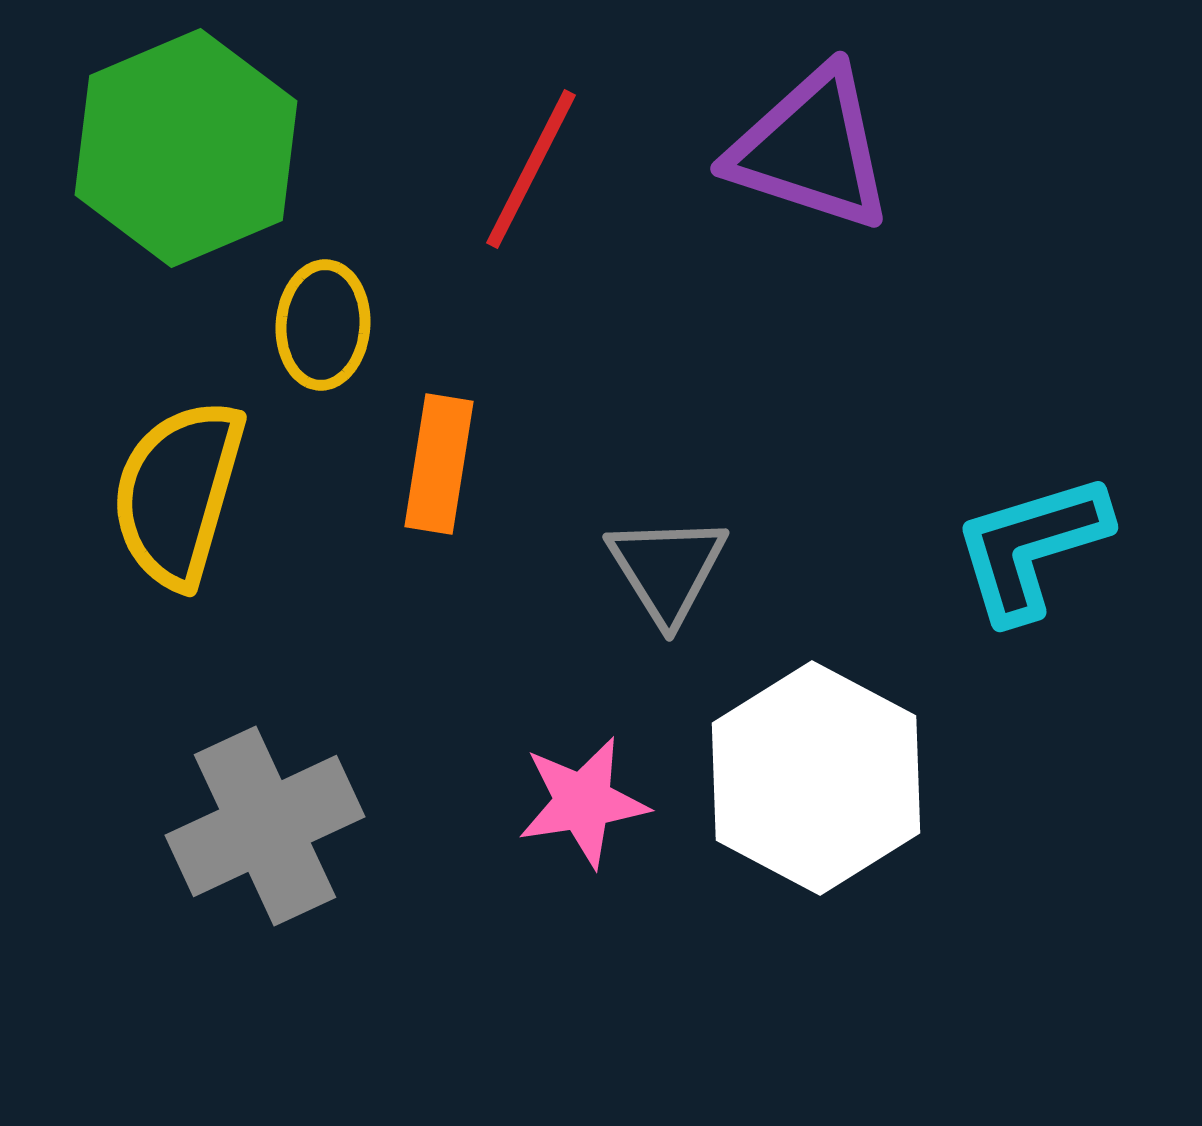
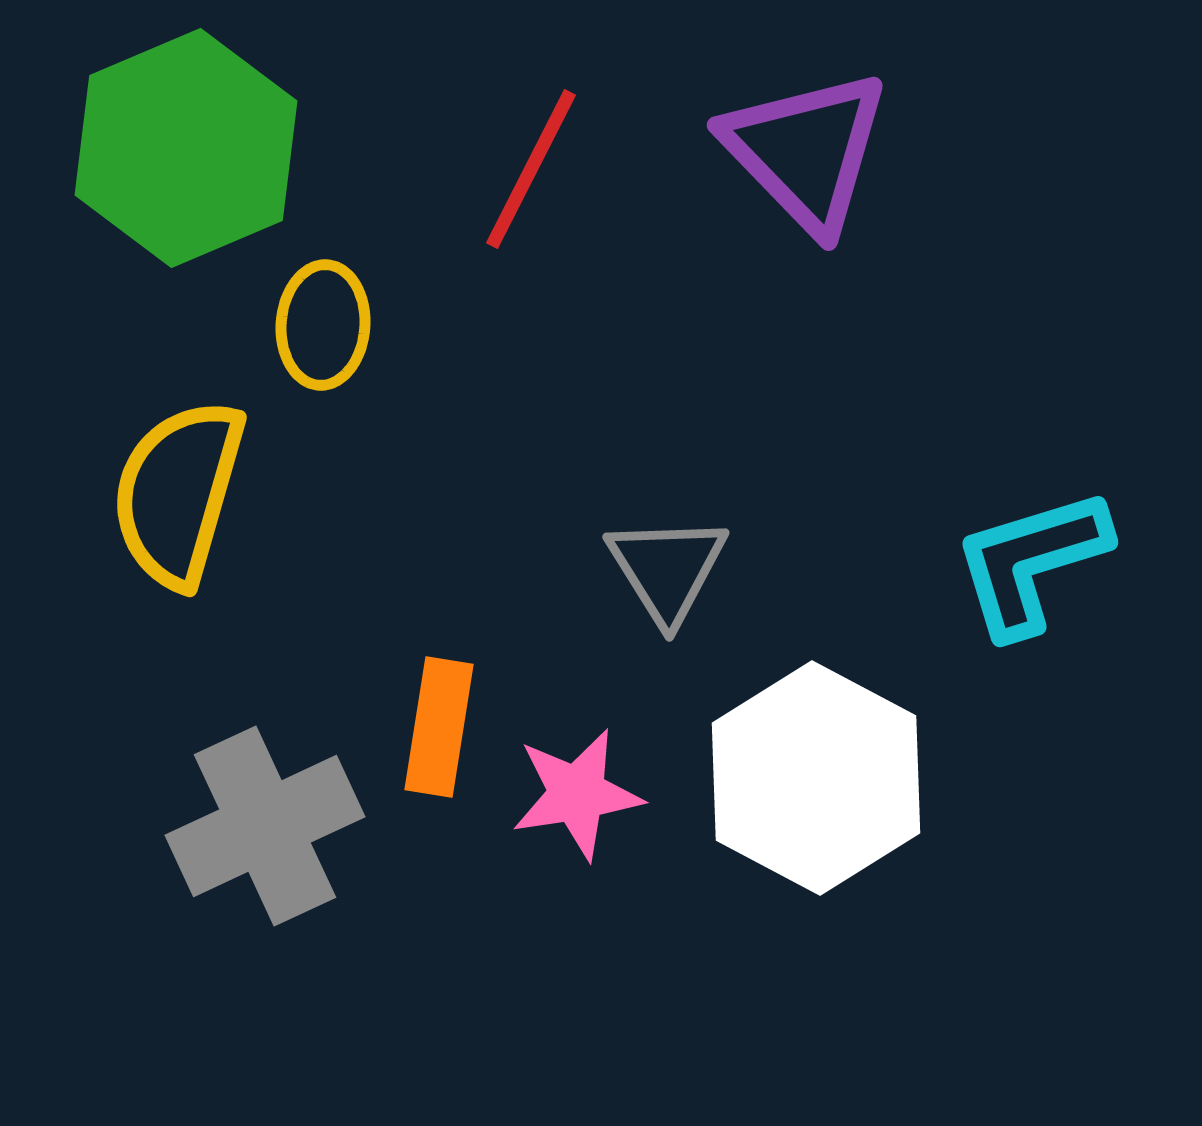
purple triangle: moved 5 px left, 2 px down; rotated 28 degrees clockwise
orange rectangle: moved 263 px down
cyan L-shape: moved 15 px down
pink star: moved 6 px left, 8 px up
